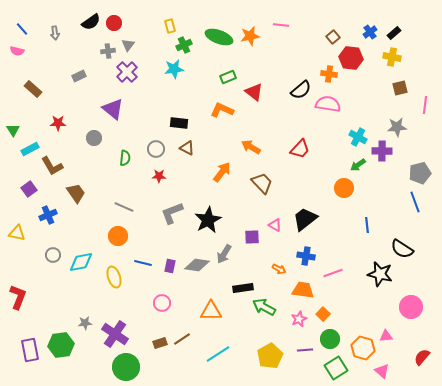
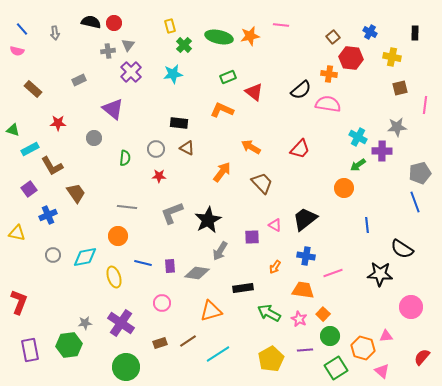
black semicircle at (91, 22): rotated 132 degrees counterclockwise
blue cross at (370, 32): rotated 24 degrees counterclockwise
black rectangle at (394, 33): moved 21 px right; rotated 48 degrees counterclockwise
green ellipse at (219, 37): rotated 8 degrees counterclockwise
green cross at (184, 45): rotated 21 degrees counterclockwise
cyan star at (174, 69): moved 1 px left, 5 px down
purple cross at (127, 72): moved 4 px right
gray rectangle at (79, 76): moved 4 px down
green triangle at (13, 130): rotated 40 degrees counterclockwise
gray line at (124, 207): moved 3 px right; rotated 18 degrees counterclockwise
gray arrow at (224, 254): moved 4 px left, 3 px up
cyan diamond at (81, 262): moved 4 px right, 5 px up
gray diamond at (197, 265): moved 8 px down
purple rectangle at (170, 266): rotated 16 degrees counterclockwise
orange arrow at (279, 269): moved 4 px left, 2 px up; rotated 96 degrees clockwise
black star at (380, 274): rotated 10 degrees counterclockwise
red L-shape at (18, 297): moved 1 px right, 5 px down
green arrow at (264, 307): moved 5 px right, 6 px down
orange triangle at (211, 311): rotated 15 degrees counterclockwise
pink star at (299, 319): rotated 21 degrees counterclockwise
purple cross at (115, 334): moved 6 px right, 11 px up
brown line at (182, 339): moved 6 px right, 2 px down
green circle at (330, 339): moved 3 px up
green hexagon at (61, 345): moved 8 px right
yellow pentagon at (270, 356): moved 1 px right, 3 px down
